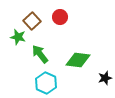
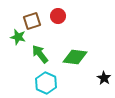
red circle: moved 2 px left, 1 px up
brown square: rotated 24 degrees clockwise
green diamond: moved 3 px left, 3 px up
black star: moved 1 px left; rotated 24 degrees counterclockwise
